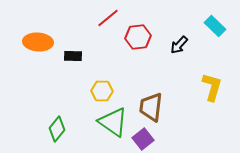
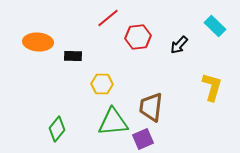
yellow hexagon: moved 7 px up
green triangle: rotated 40 degrees counterclockwise
purple square: rotated 15 degrees clockwise
